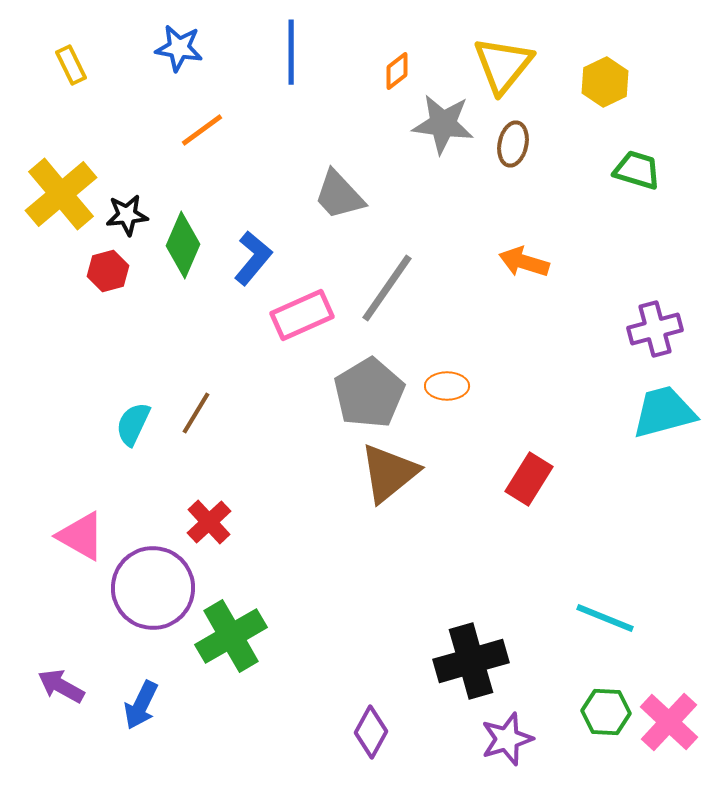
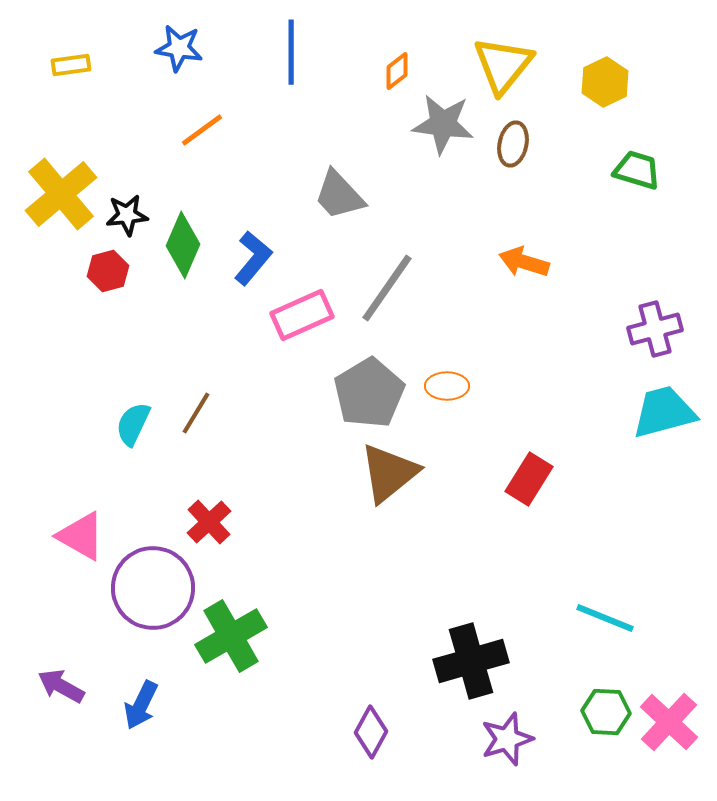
yellow rectangle: rotated 72 degrees counterclockwise
